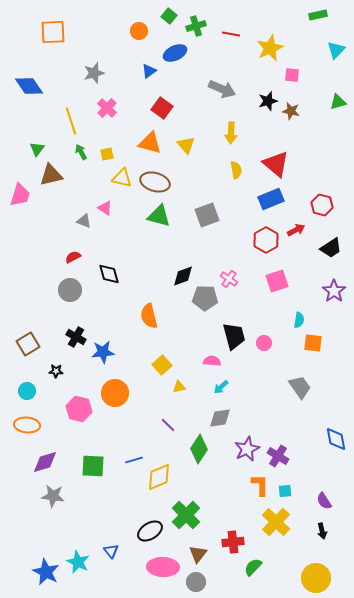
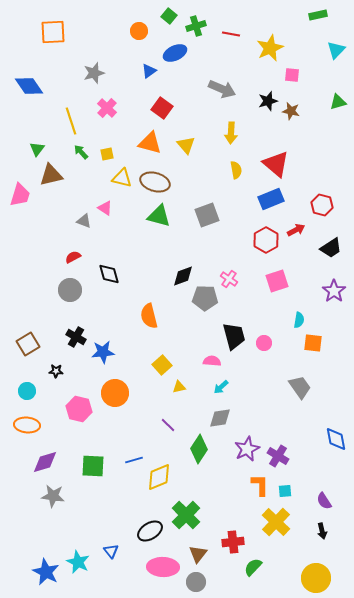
green arrow at (81, 152): rotated 14 degrees counterclockwise
